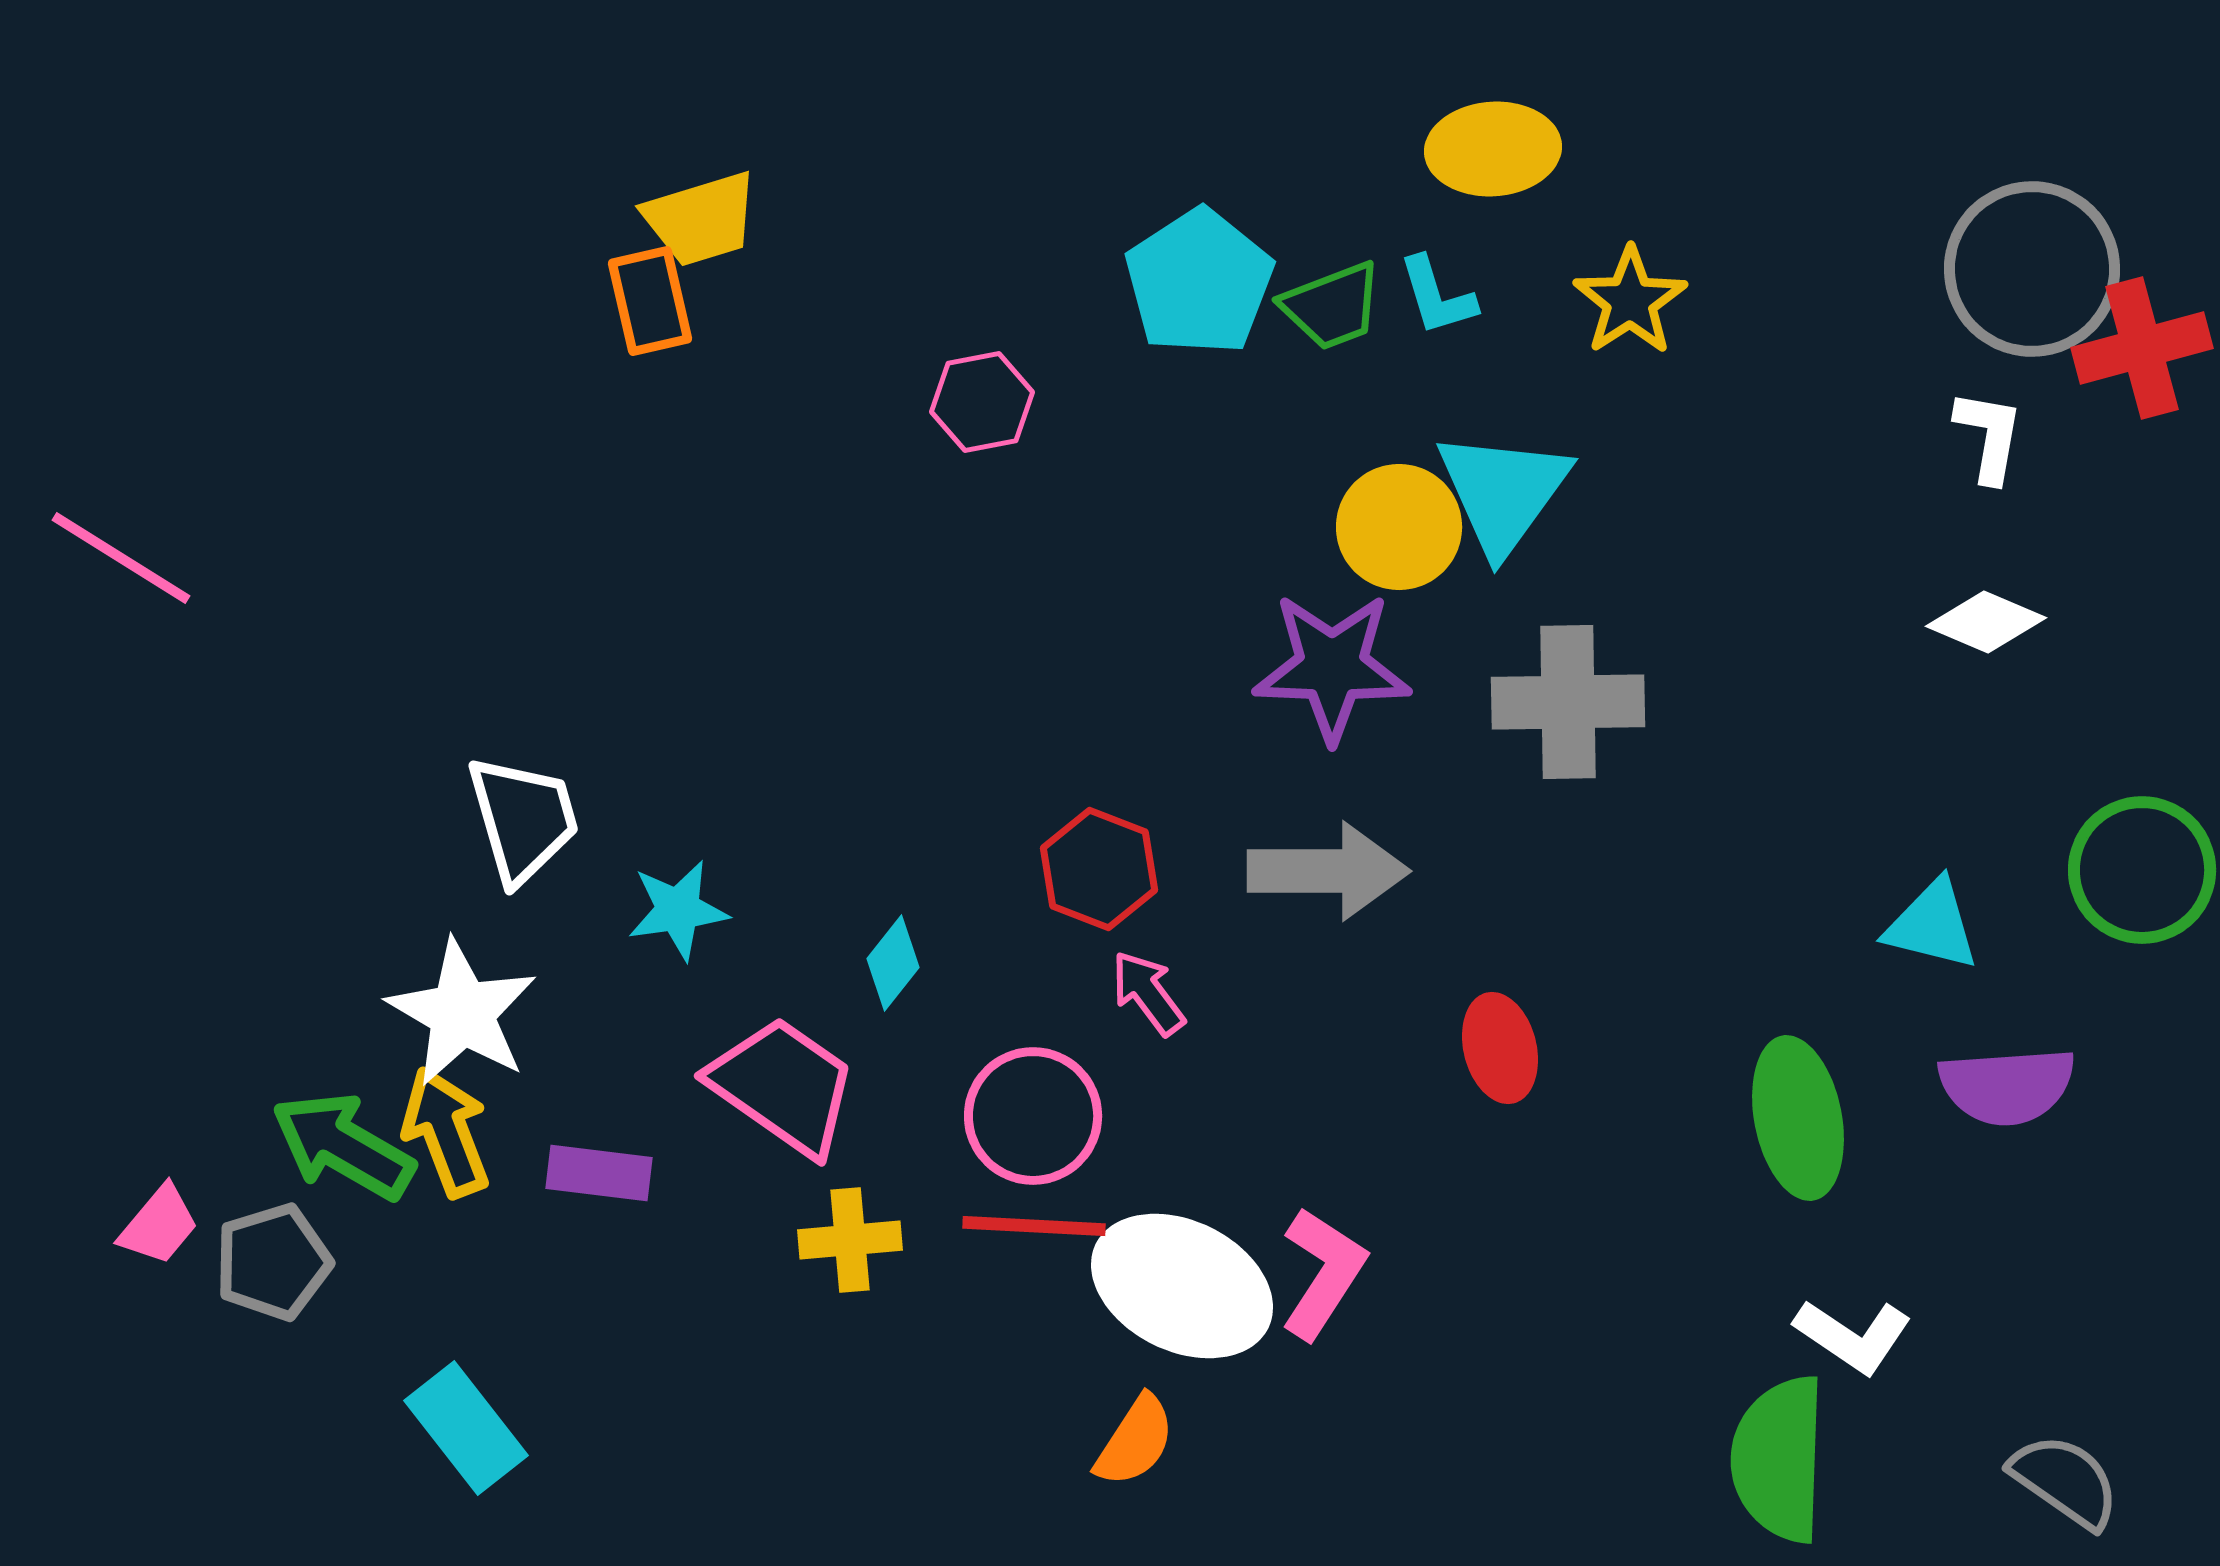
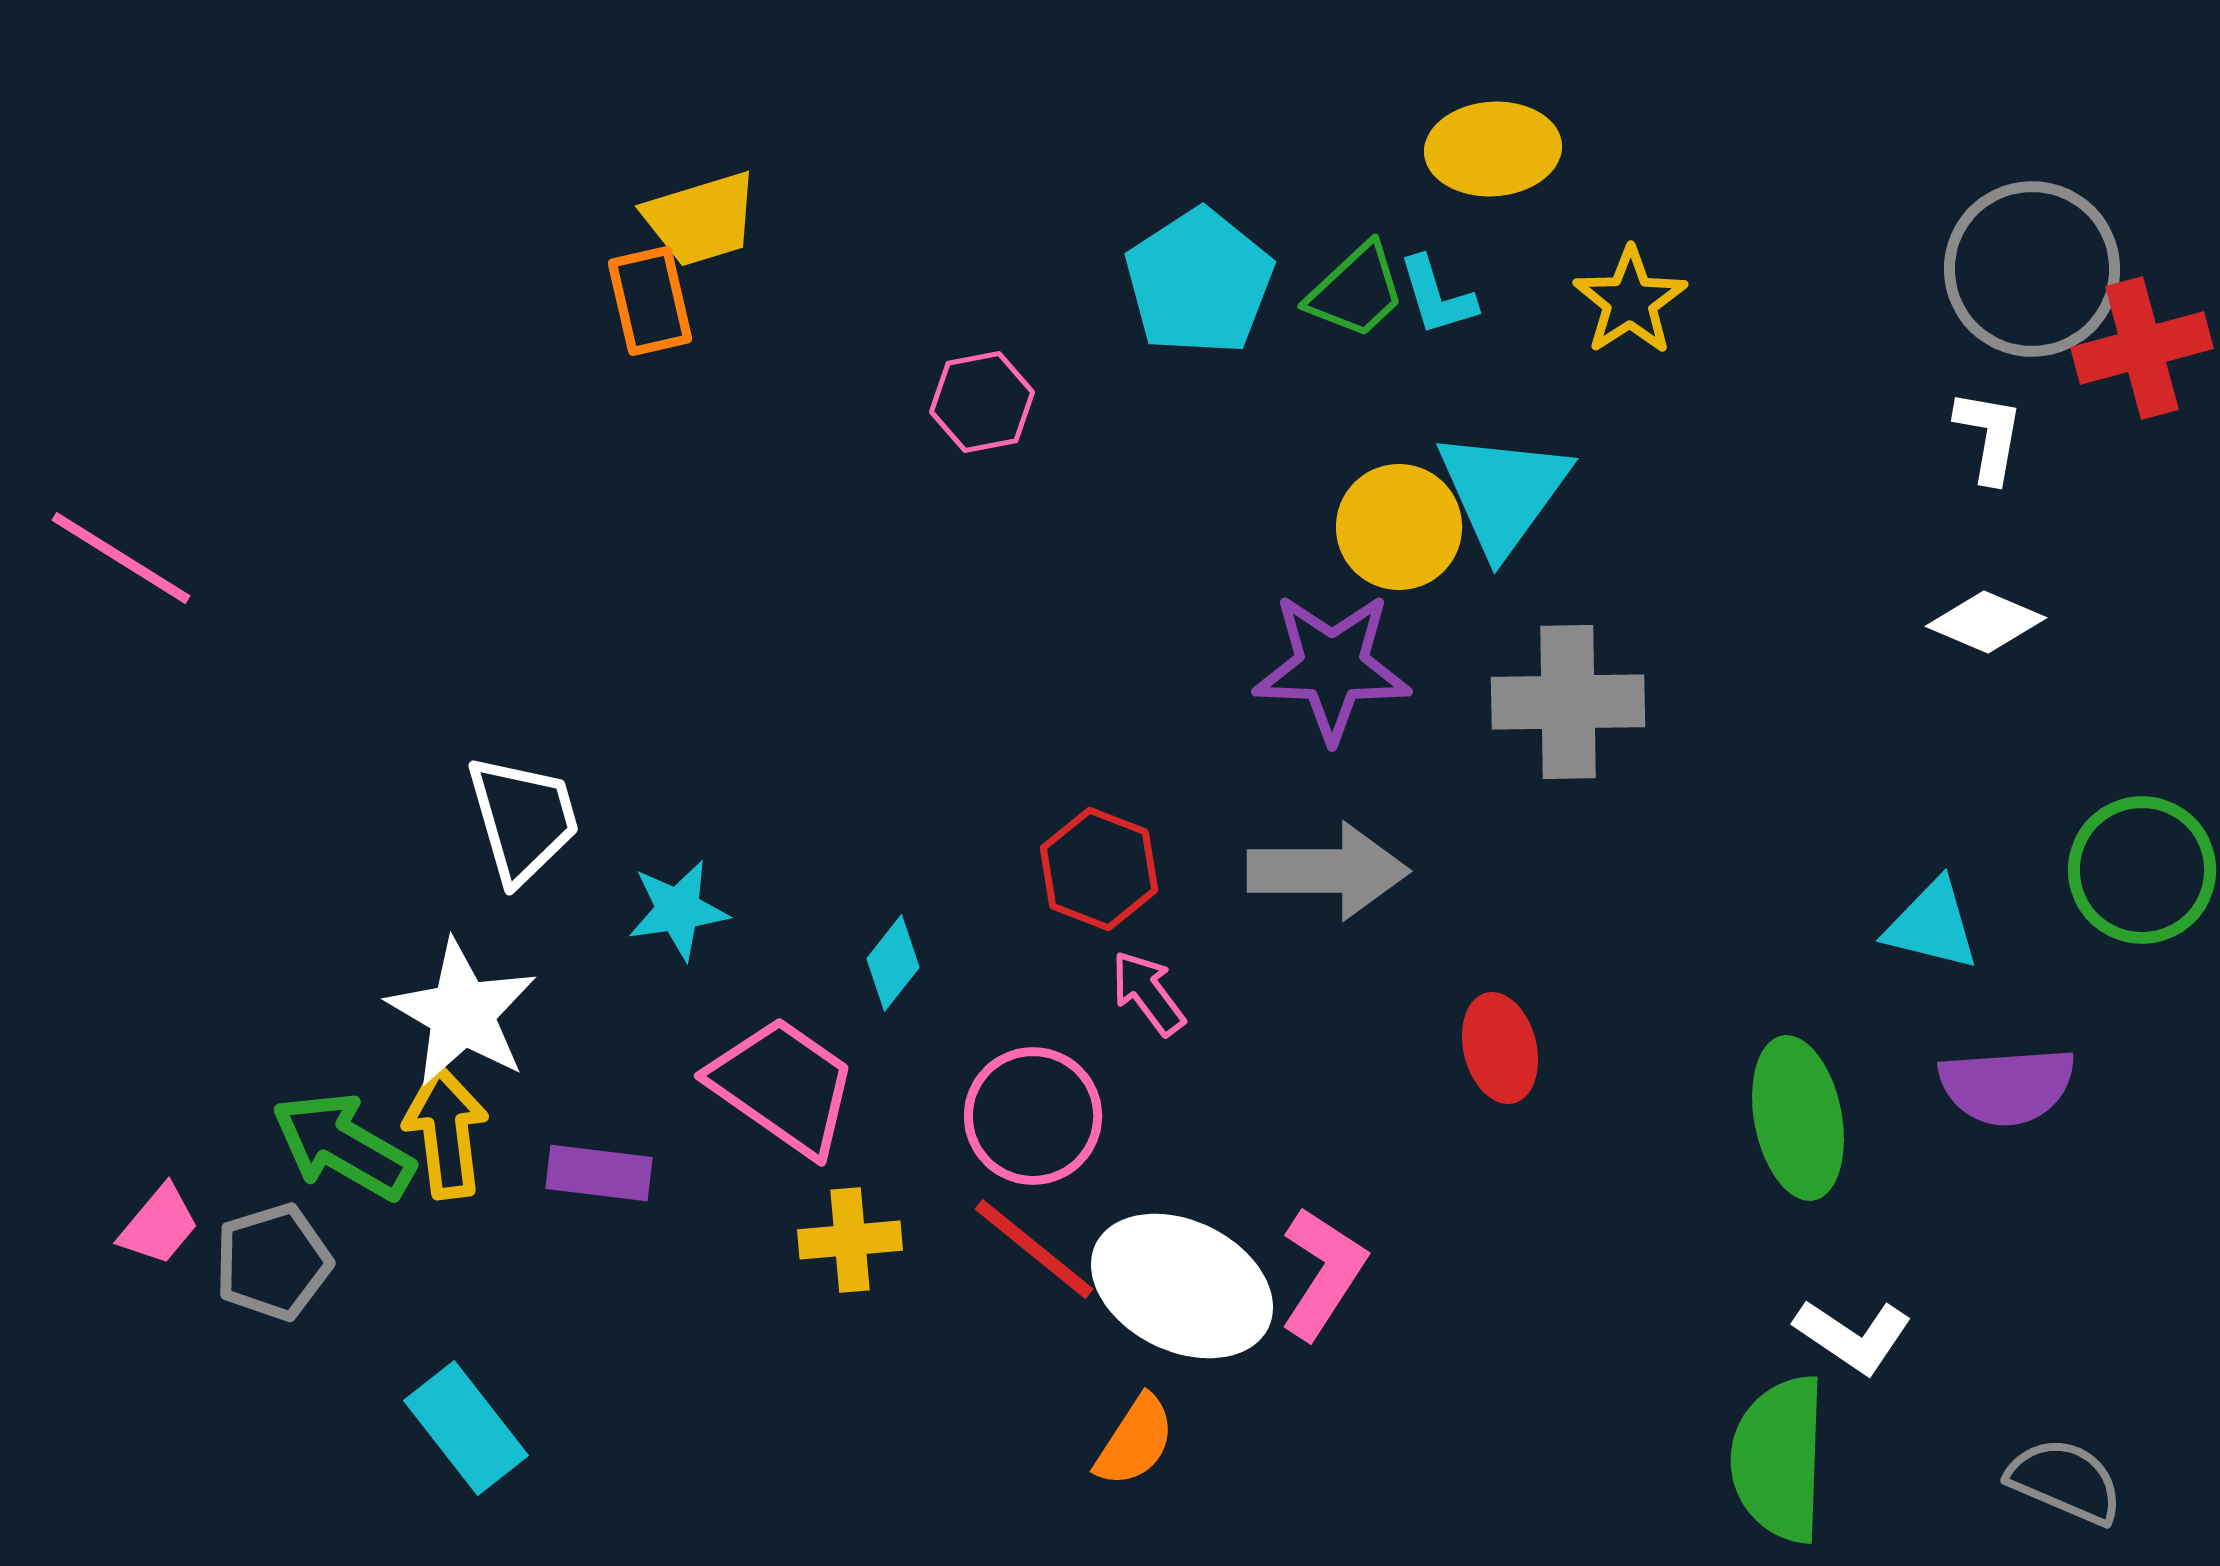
green trapezoid at (1332, 306): moved 24 px right, 15 px up; rotated 22 degrees counterclockwise
yellow arrow at (446, 1132): rotated 14 degrees clockwise
red line at (1034, 1226): moved 23 px down; rotated 36 degrees clockwise
gray semicircle at (2065, 1481): rotated 12 degrees counterclockwise
